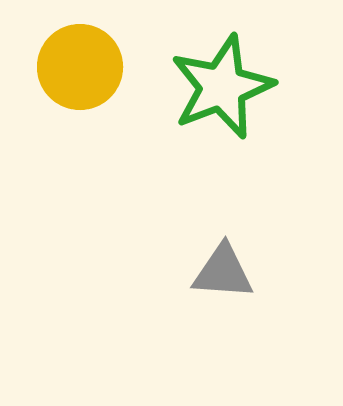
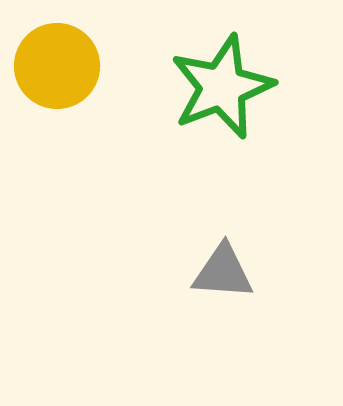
yellow circle: moved 23 px left, 1 px up
